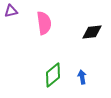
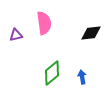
purple triangle: moved 5 px right, 24 px down
black diamond: moved 1 px left, 1 px down
green diamond: moved 1 px left, 2 px up
